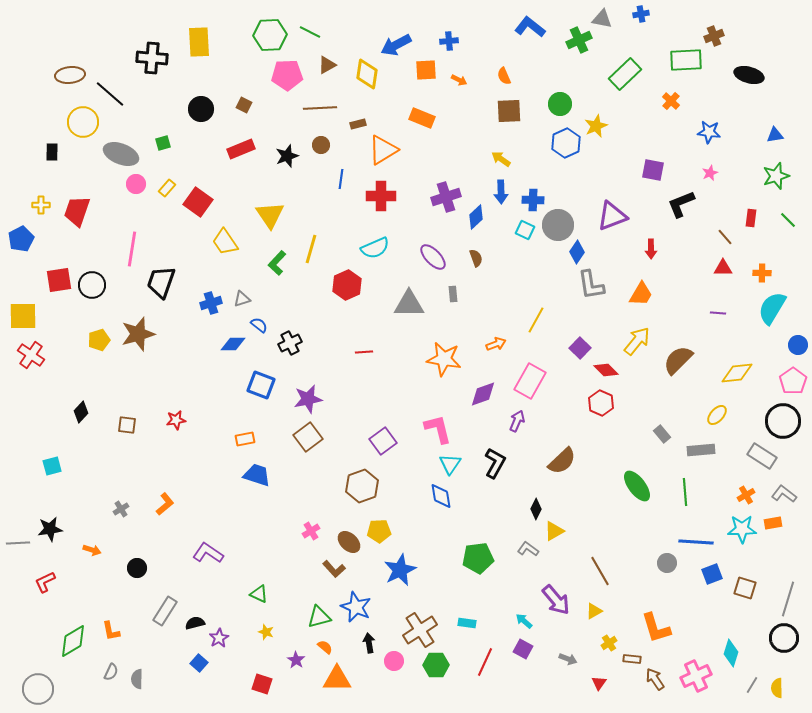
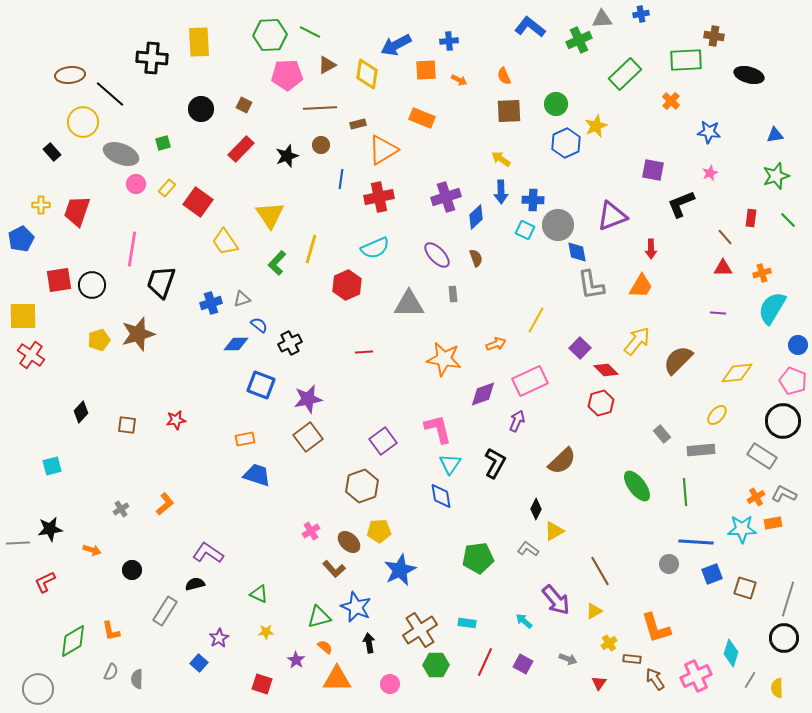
gray triangle at (602, 19): rotated 15 degrees counterclockwise
brown cross at (714, 36): rotated 30 degrees clockwise
green circle at (560, 104): moved 4 px left
red rectangle at (241, 149): rotated 24 degrees counterclockwise
black rectangle at (52, 152): rotated 42 degrees counterclockwise
red cross at (381, 196): moved 2 px left, 1 px down; rotated 12 degrees counterclockwise
blue diamond at (577, 252): rotated 45 degrees counterclockwise
purple ellipse at (433, 257): moved 4 px right, 2 px up
orange cross at (762, 273): rotated 18 degrees counterclockwise
orange trapezoid at (641, 294): moved 8 px up
blue diamond at (233, 344): moved 3 px right
pink rectangle at (530, 381): rotated 36 degrees clockwise
pink pentagon at (793, 381): rotated 16 degrees counterclockwise
red hexagon at (601, 403): rotated 20 degrees clockwise
gray L-shape at (784, 494): rotated 10 degrees counterclockwise
orange cross at (746, 495): moved 10 px right, 2 px down
gray circle at (667, 563): moved 2 px right, 1 px down
black circle at (137, 568): moved 5 px left, 2 px down
black semicircle at (195, 623): moved 39 px up
yellow star at (266, 632): rotated 21 degrees counterclockwise
purple square at (523, 649): moved 15 px down
pink circle at (394, 661): moved 4 px left, 23 px down
gray line at (752, 685): moved 2 px left, 5 px up
